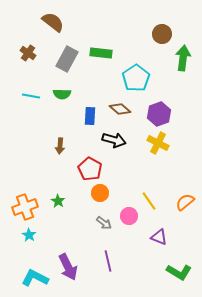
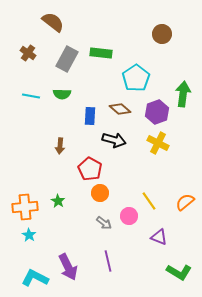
green arrow: moved 36 px down
purple hexagon: moved 2 px left, 2 px up
orange cross: rotated 15 degrees clockwise
